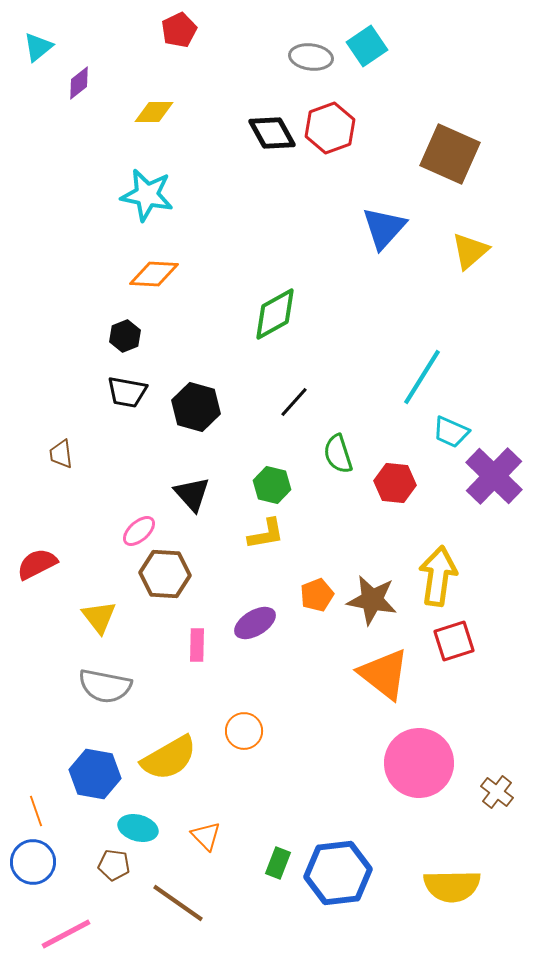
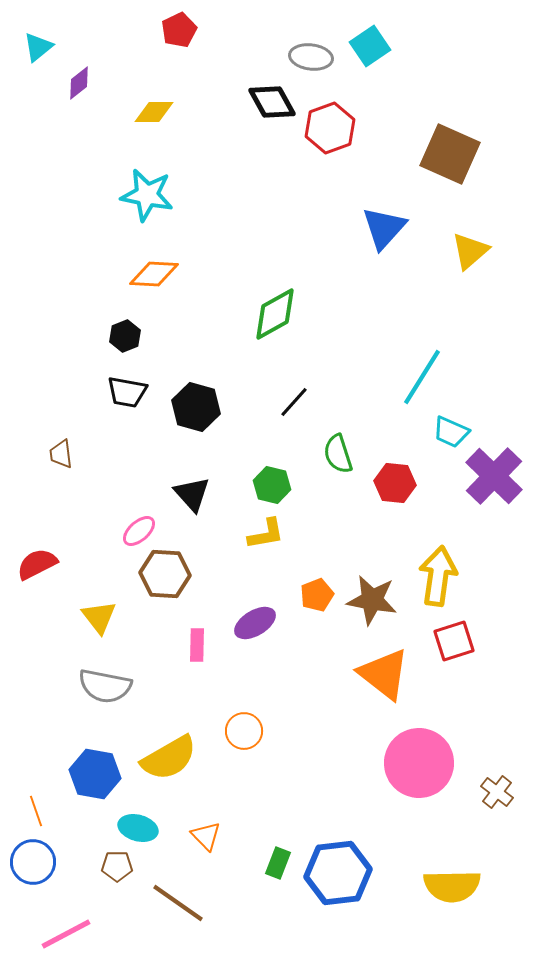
cyan square at (367, 46): moved 3 px right
black diamond at (272, 133): moved 31 px up
brown pentagon at (114, 865): moved 3 px right, 1 px down; rotated 8 degrees counterclockwise
